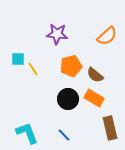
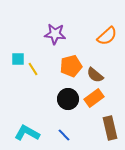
purple star: moved 2 px left
orange rectangle: rotated 66 degrees counterclockwise
cyan L-shape: rotated 40 degrees counterclockwise
